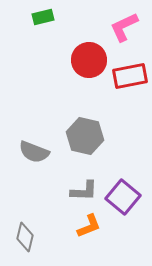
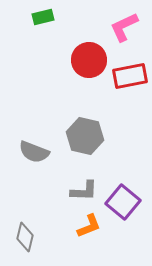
purple square: moved 5 px down
